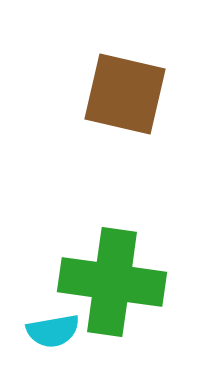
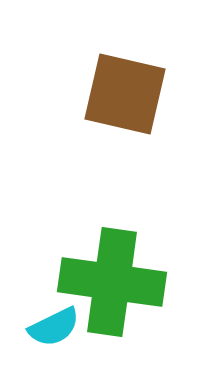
cyan semicircle: moved 1 px right, 4 px up; rotated 16 degrees counterclockwise
